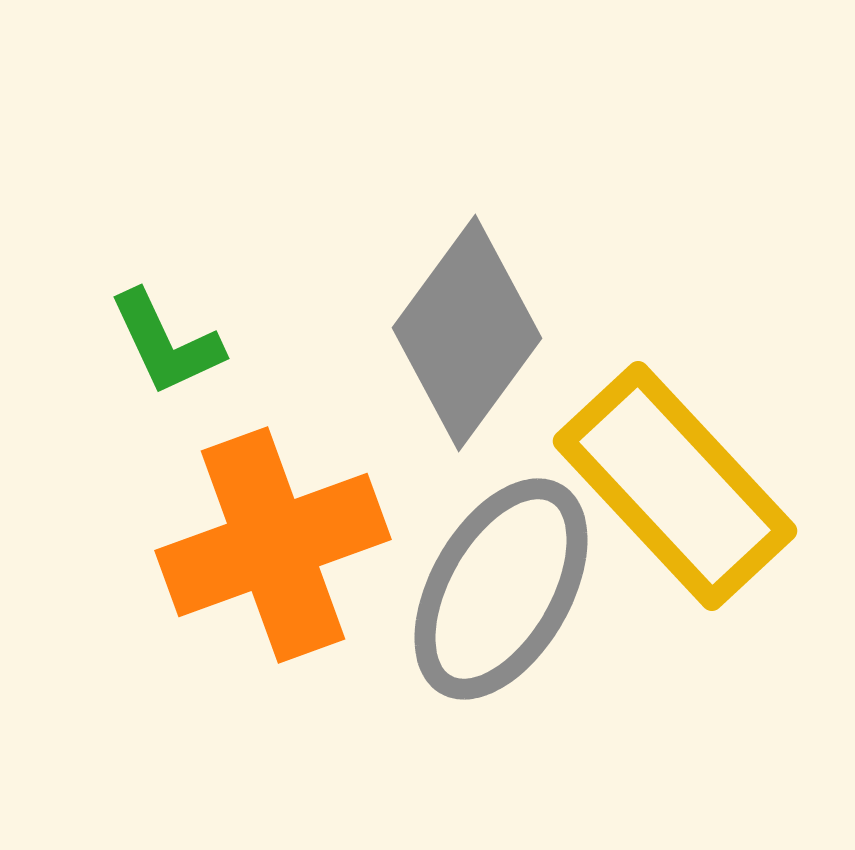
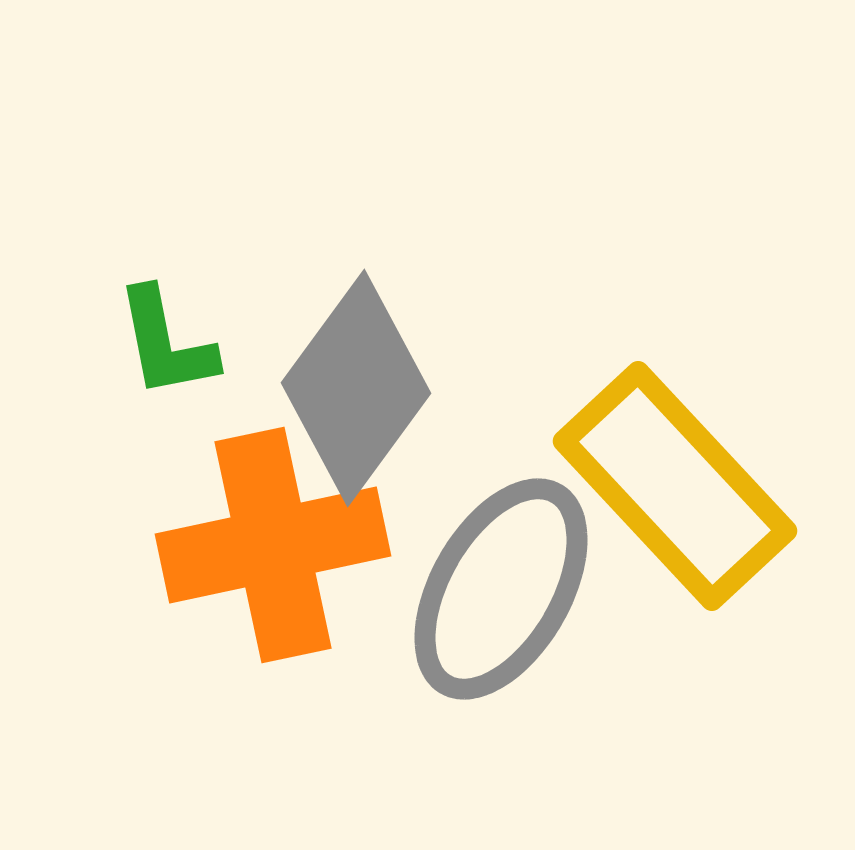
gray diamond: moved 111 px left, 55 px down
green L-shape: rotated 14 degrees clockwise
orange cross: rotated 8 degrees clockwise
